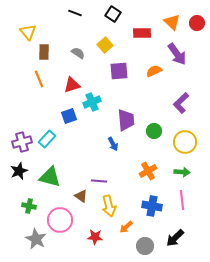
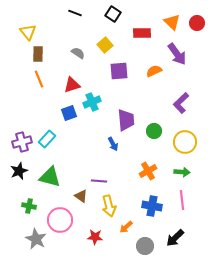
brown rectangle: moved 6 px left, 2 px down
blue square: moved 3 px up
